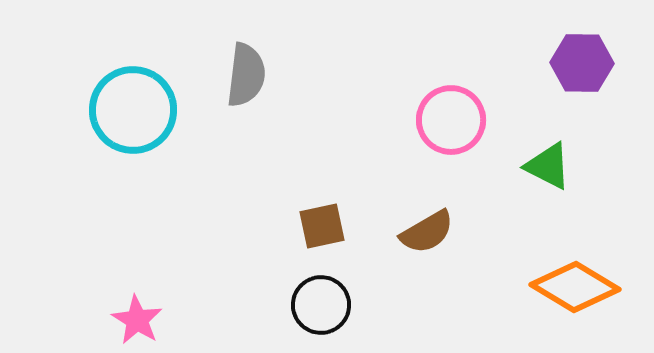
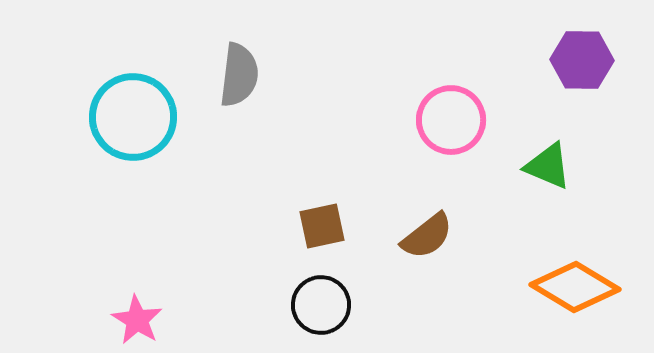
purple hexagon: moved 3 px up
gray semicircle: moved 7 px left
cyan circle: moved 7 px down
green triangle: rotated 4 degrees counterclockwise
brown semicircle: moved 4 px down; rotated 8 degrees counterclockwise
